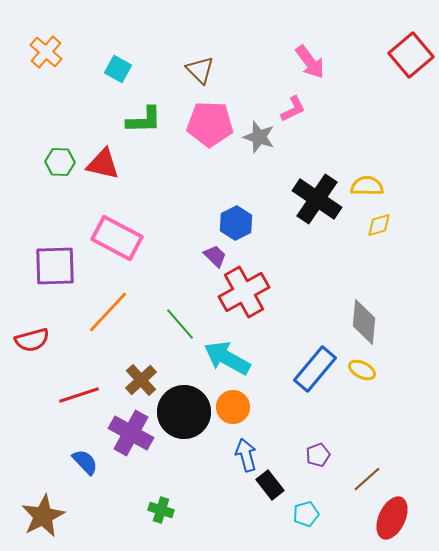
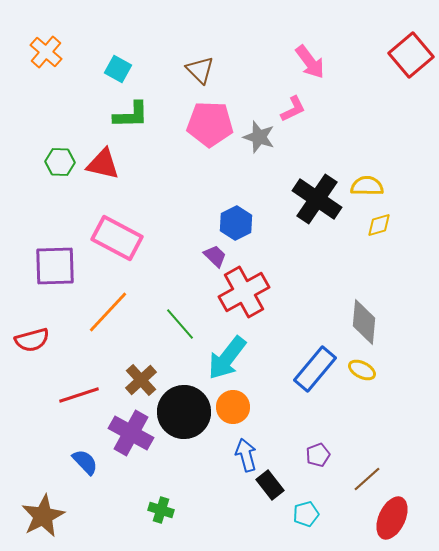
green L-shape: moved 13 px left, 5 px up
cyan arrow: rotated 81 degrees counterclockwise
